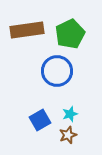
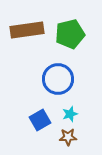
green pentagon: rotated 12 degrees clockwise
blue circle: moved 1 px right, 8 px down
brown star: moved 2 px down; rotated 18 degrees clockwise
